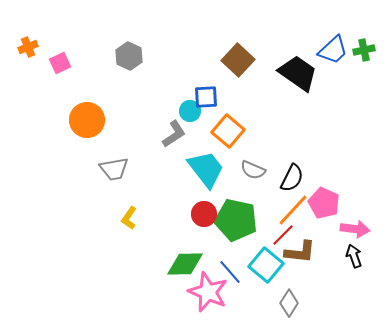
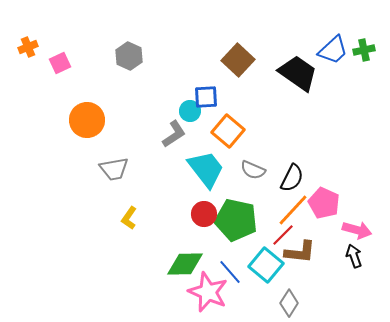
pink arrow: moved 2 px right, 1 px down; rotated 8 degrees clockwise
